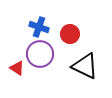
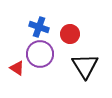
black triangle: rotated 32 degrees clockwise
